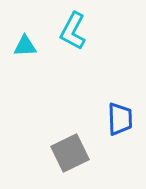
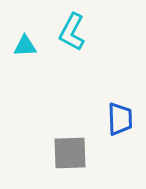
cyan L-shape: moved 1 px left, 1 px down
gray square: rotated 24 degrees clockwise
